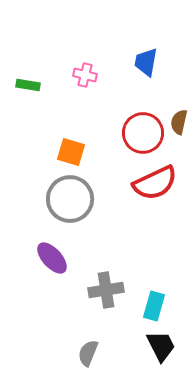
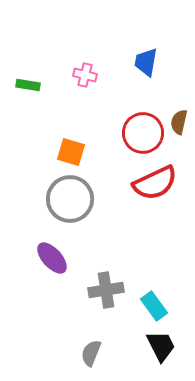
cyan rectangle: rotated 52 degrees counterclockwise
gray semicircle: moved 3 px right
